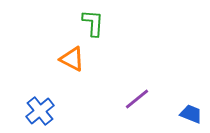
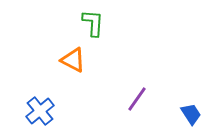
orange triangle: moved 1 px right, 1 px down
purple line: rotated 16 degrees counterclockwise
blue trapezoid: rotated 35 degrees clockwise
